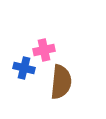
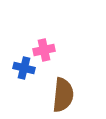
brown semicircle: moved 2 px right, 13 px down
